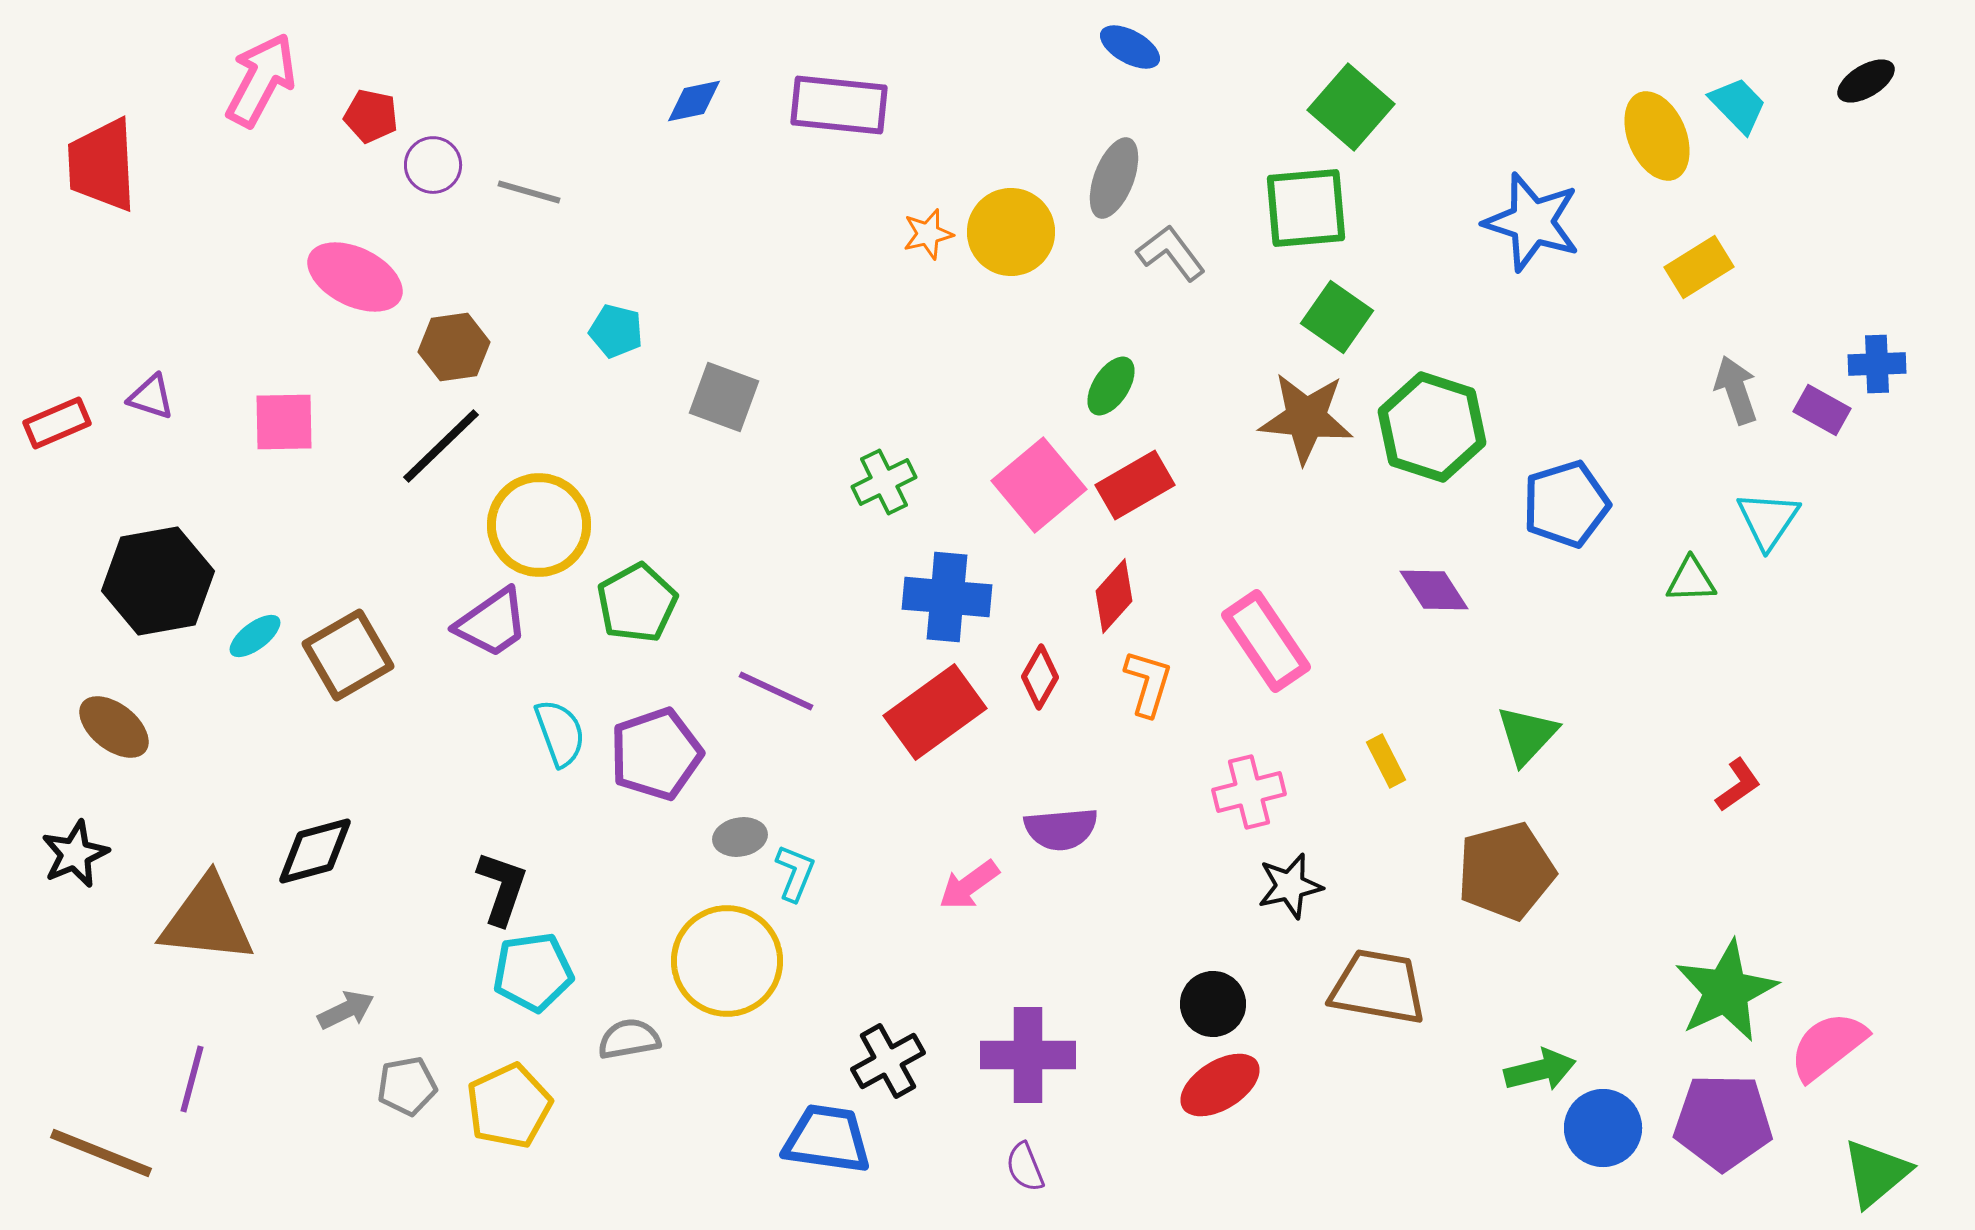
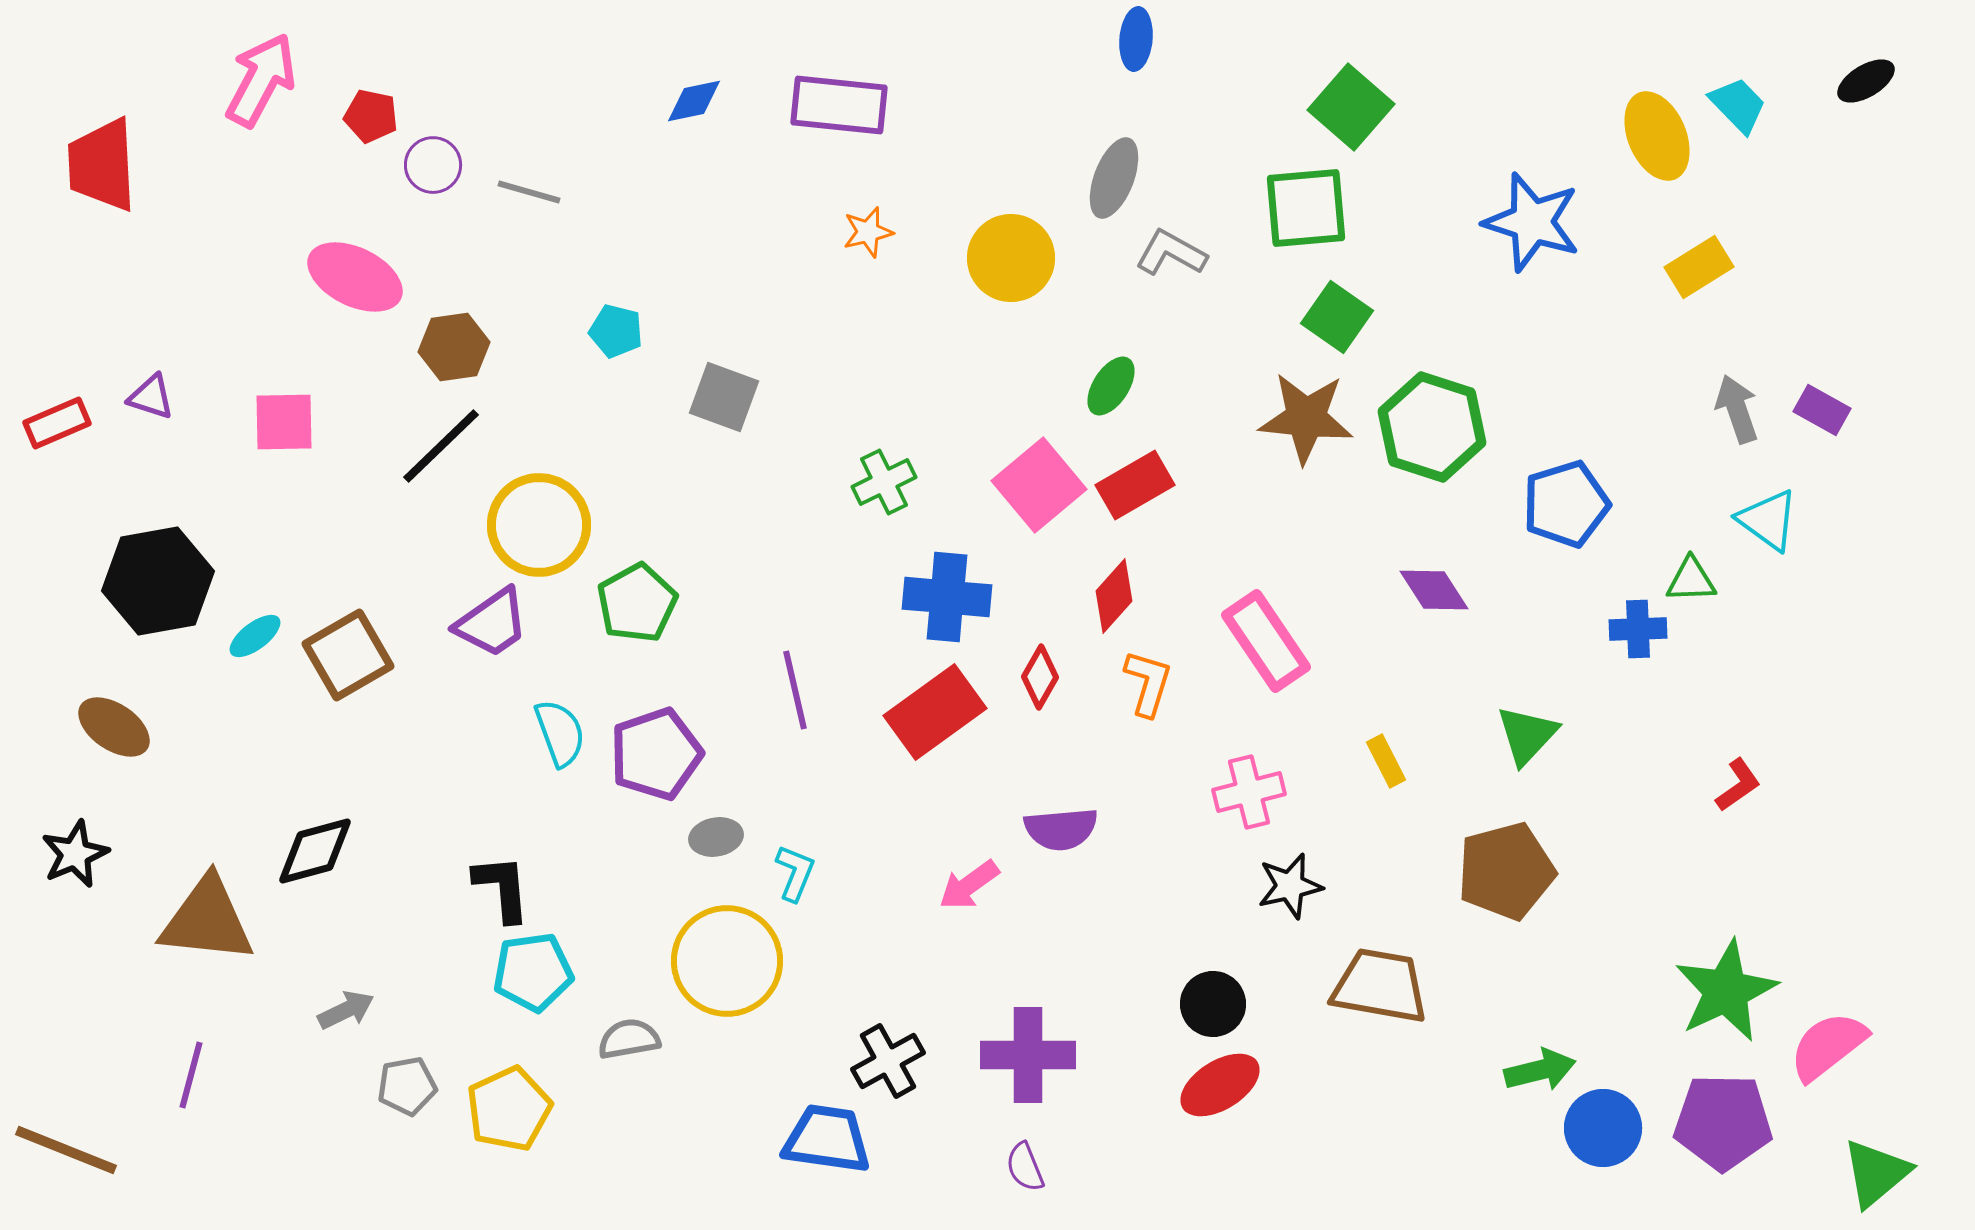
blue ellipse at (1130, 47): moved 6 px right, 8 px up; rotated 66 degrees clockwise
yellow circle at (1011, 232): moved 26 px down
orange star at (928, 234): moved 60 px left, 2 px up
gray L-shape at (1171, 253): rotated 24 degrees counterclockwise
blue cross at (1877, 364): moved 239 px left, 265 px down
gray arrow at (1736, 390): moved 1 px right, 19 px down
cyan triangle at (1768, 520): rotated 28 degrees counterclockwise
purple line at (776, 691): moved 19 px right, 1 px up; rotated 52 degrees clockwise
brown ellipse at (114, 727): rotated 4 degrees counterclockwise
gray ellipse at (740, 837): moved 24 px left
black L-shape at (502, 888): rotated 24 degrees counterclockwise
brown trapezoid at (1378, 987): moved 2 px right, 1 px up
purple line at (192, 1079): moved 1 px left, 4 px up
yellow pentagon at (509, 1106): moved 3 px down
brown line at (101, 1153): moved 35 px left, 3 px up
